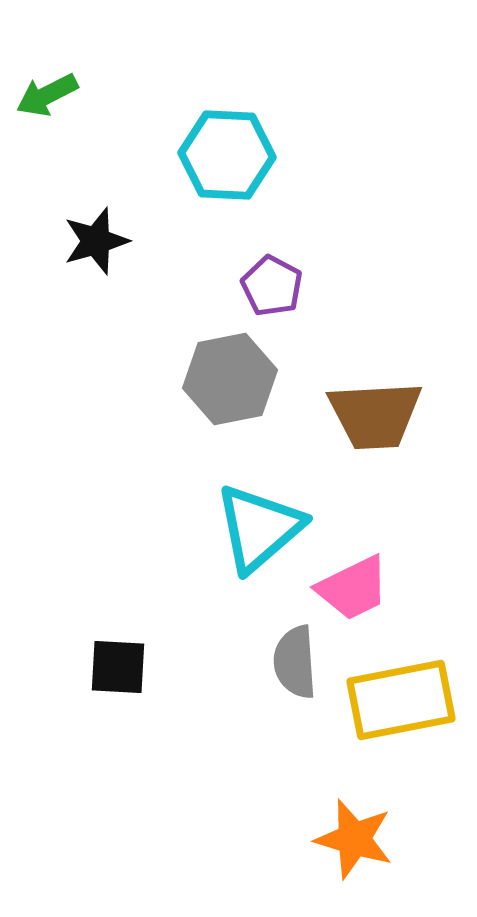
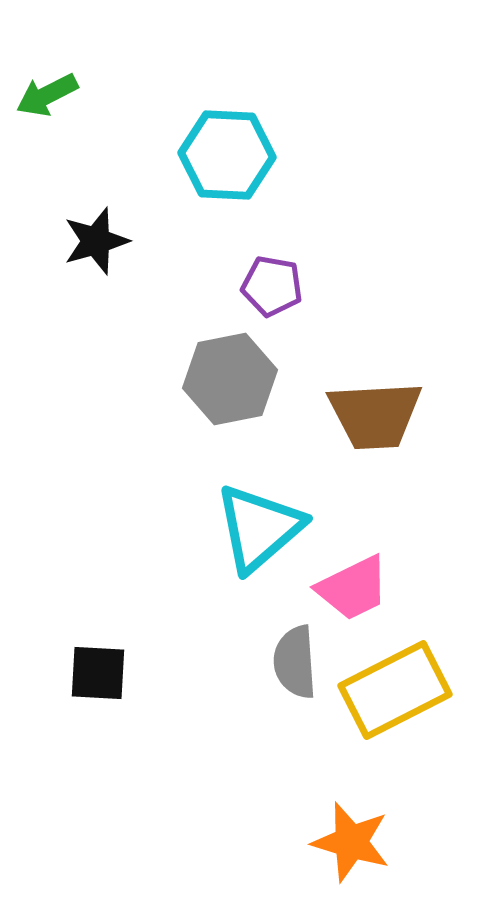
purple pentagon: rotated 18 degrees counterclockwise
black square: moved 20 px left, 6 px down
yellow rectangle: moved 6 px left, 10 px up; rotated 16 degrees counterclockwise
orange star: moved 3 px left, 3 px down
